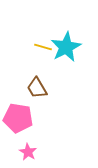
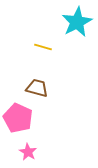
cyan star: moved 11 px right, 25 px up
brown trapezoid: rotated 135 degrees clockwise
pink pentagon: rotated 16 degrees clockwise
